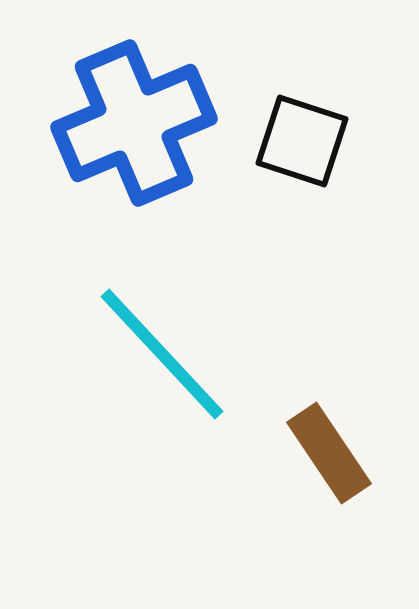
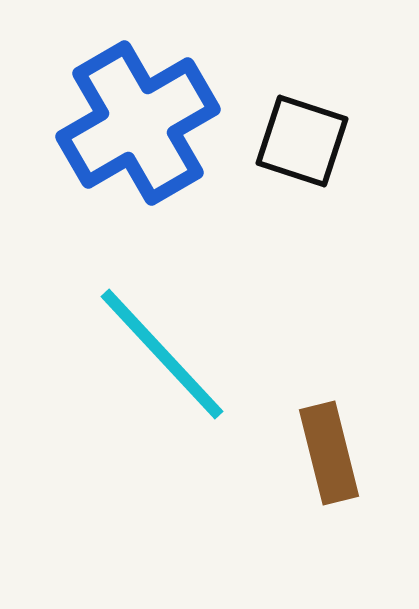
blue cross: moved 4 px right; rotated 7 degrees counterclockwise
brown rectangle: rotated 20 degrees clockwise
